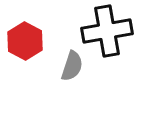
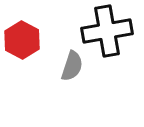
red hexagon: moved 3 px left, 1 px up
